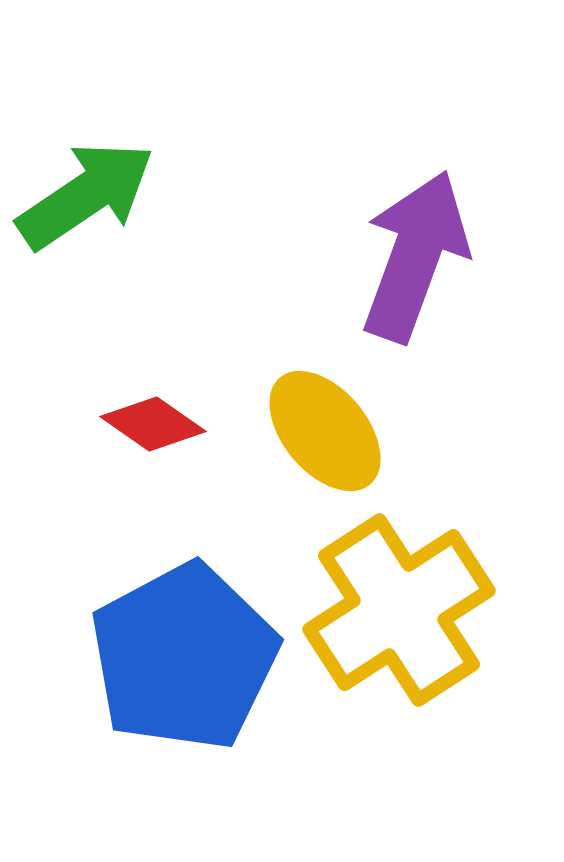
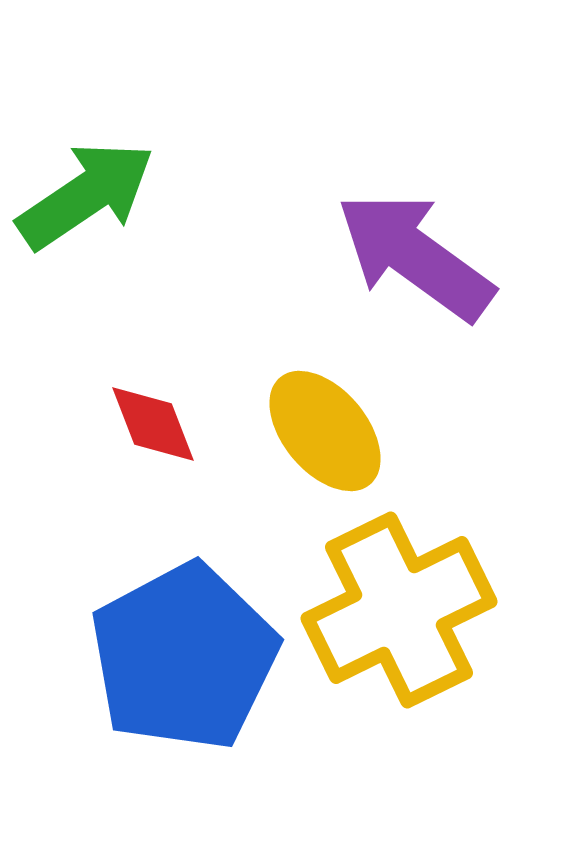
purple arrow: rotated 74 degrees counterclockwise
red diamond: rotated 34 degrees clockwise
yellow cross: rotated 7 degrees clockwise
